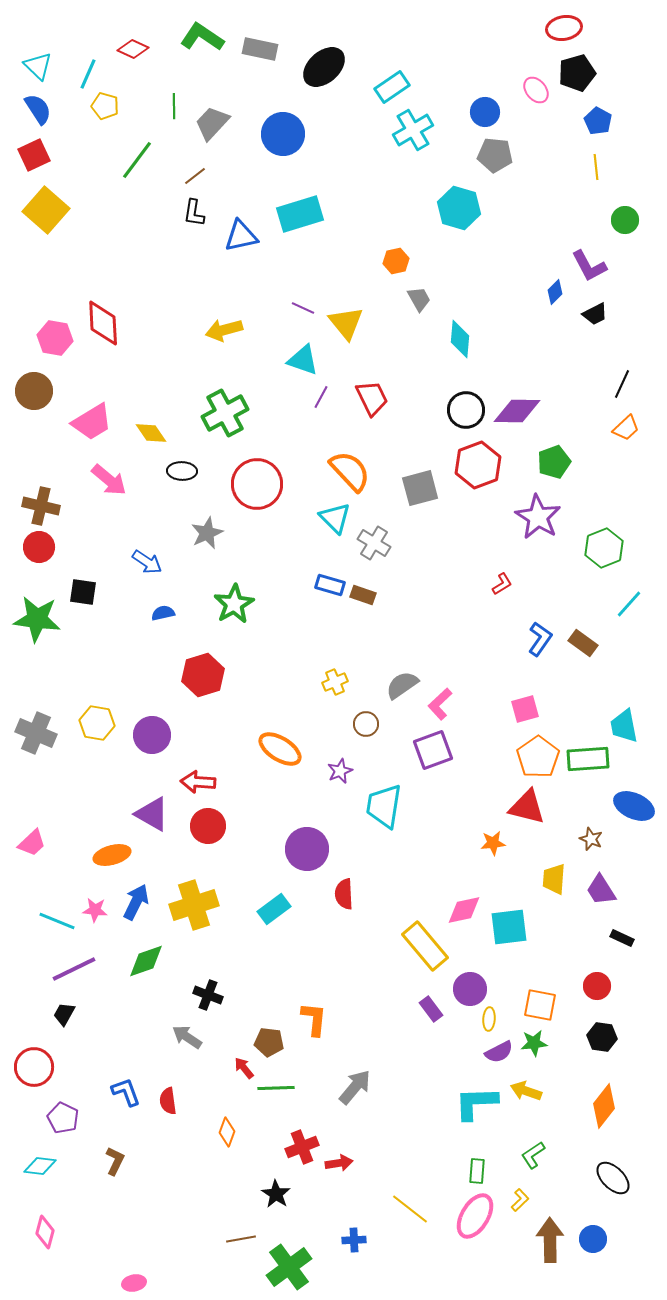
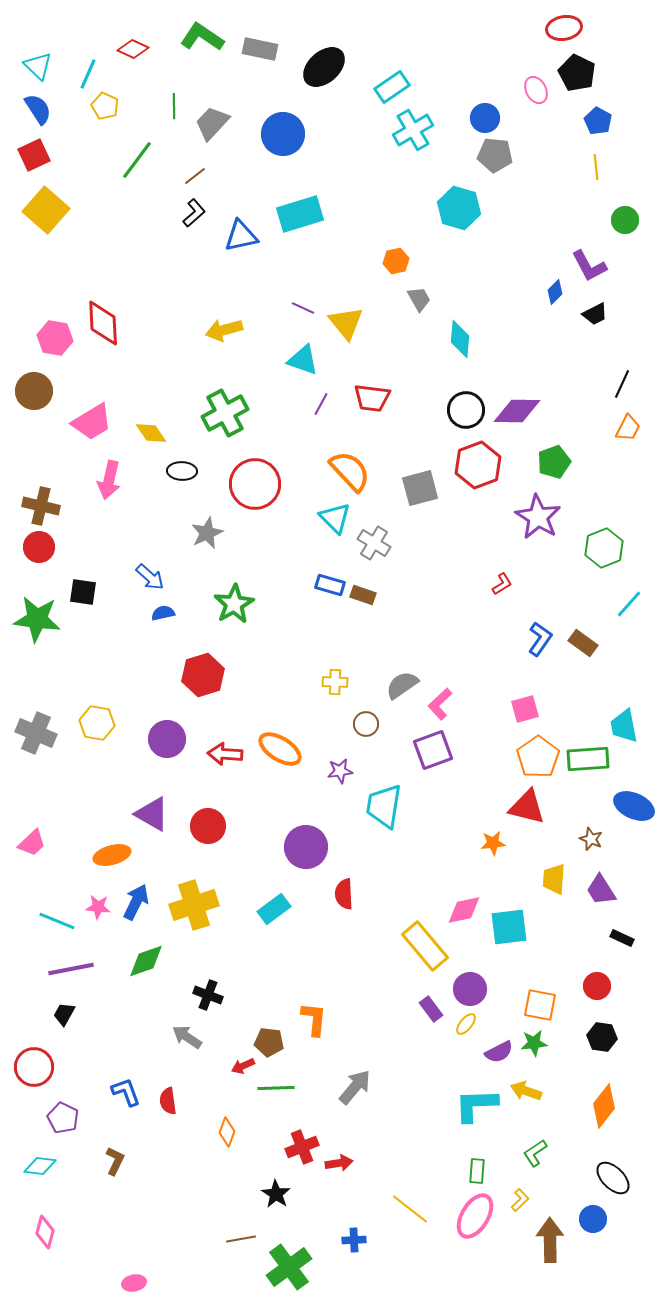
black pentagon at (577, 73): rotated 30 degrees counterclockwise
pink ellipse at (536, 90): rotated 12 degrees clockwise
yellow pentagon at (105, 106): rotated 8 degrees clockwise
blue circle at (485, 112): moved 6 px down
black L-shape at (194, 213): rotated 140 degrees counterclockwise
purple line at (321, 397): moved 7 px down
red trapezoid at (372, 398): rotated 123 degrees clockwise
orange trapezoid at (626, 428): moved 2 px right; rotated 20 degrees counterclockwise
pink arrow at (109, 480): rotated 63 degrees clockwise
red circle at (257, 484): moved 2 px left
blue arrow at (147, 562): moved 3 px right, 15 px down; rotated 8 degrees clockwise
yellow cross at (335, 682): rotated 25 degrees clockwise
purple circle at (152, 735): moved 15 px right, 4 px down
purple star at (340, 771): rotated 15 degrees clockwise
red arrow at (198, 782): moved 27 px right, 28 px up
purple circle at (307, 849): moved 1 px left, 2 px up
pink star at (95, 910): moved 3 px right, 3 px up
purple line at (74, 969): moved 3 px left; rotated 15 degrees clockwise
yellow ellipse at (489, 1019): moved 23 px left, 5 px down; rotated 35 degrees clockwise
red arrow at (244, 1068): moved 1 px left, 2 px up; rotated 75 degrees counterclockwise
cyan L-shape at (476, 1103): moved 2 px down
green L-shape at (533, 1155): moved 2 px right, 2 px up
blue circle at (593, 1239): moved 20 px up
